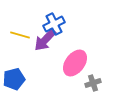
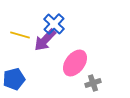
blue cross: rotated 20 degrees counterclockwise
